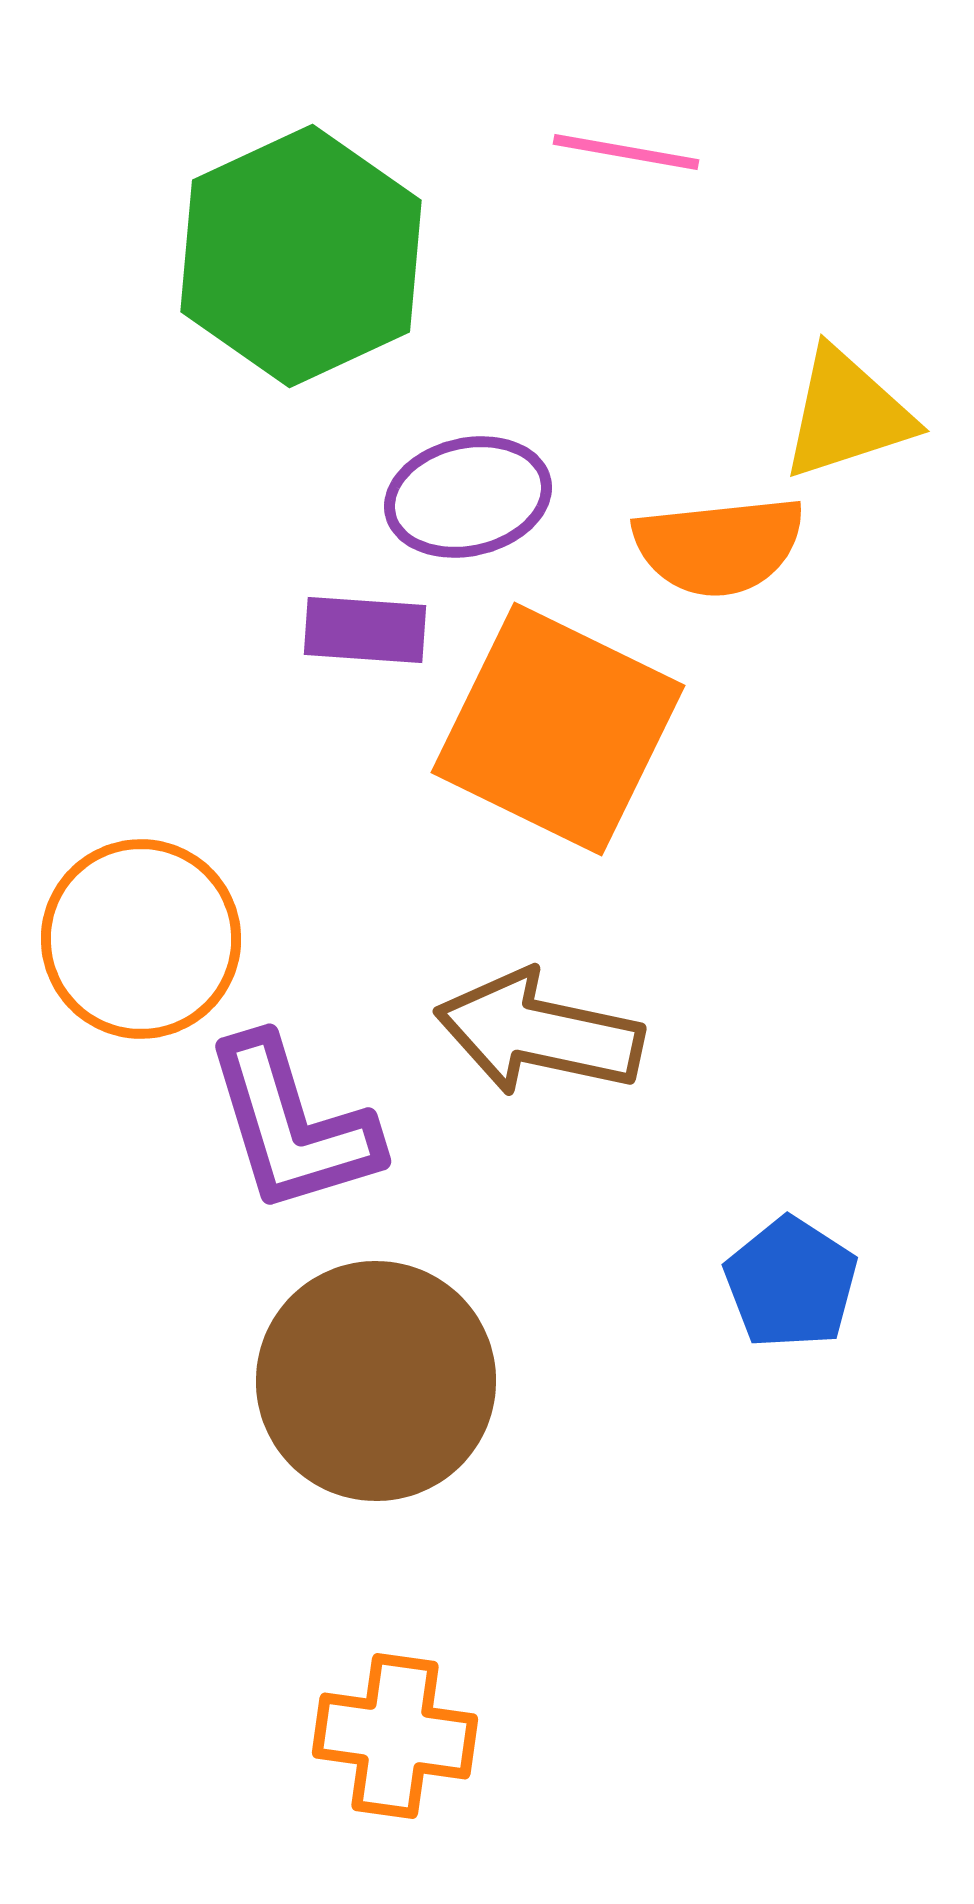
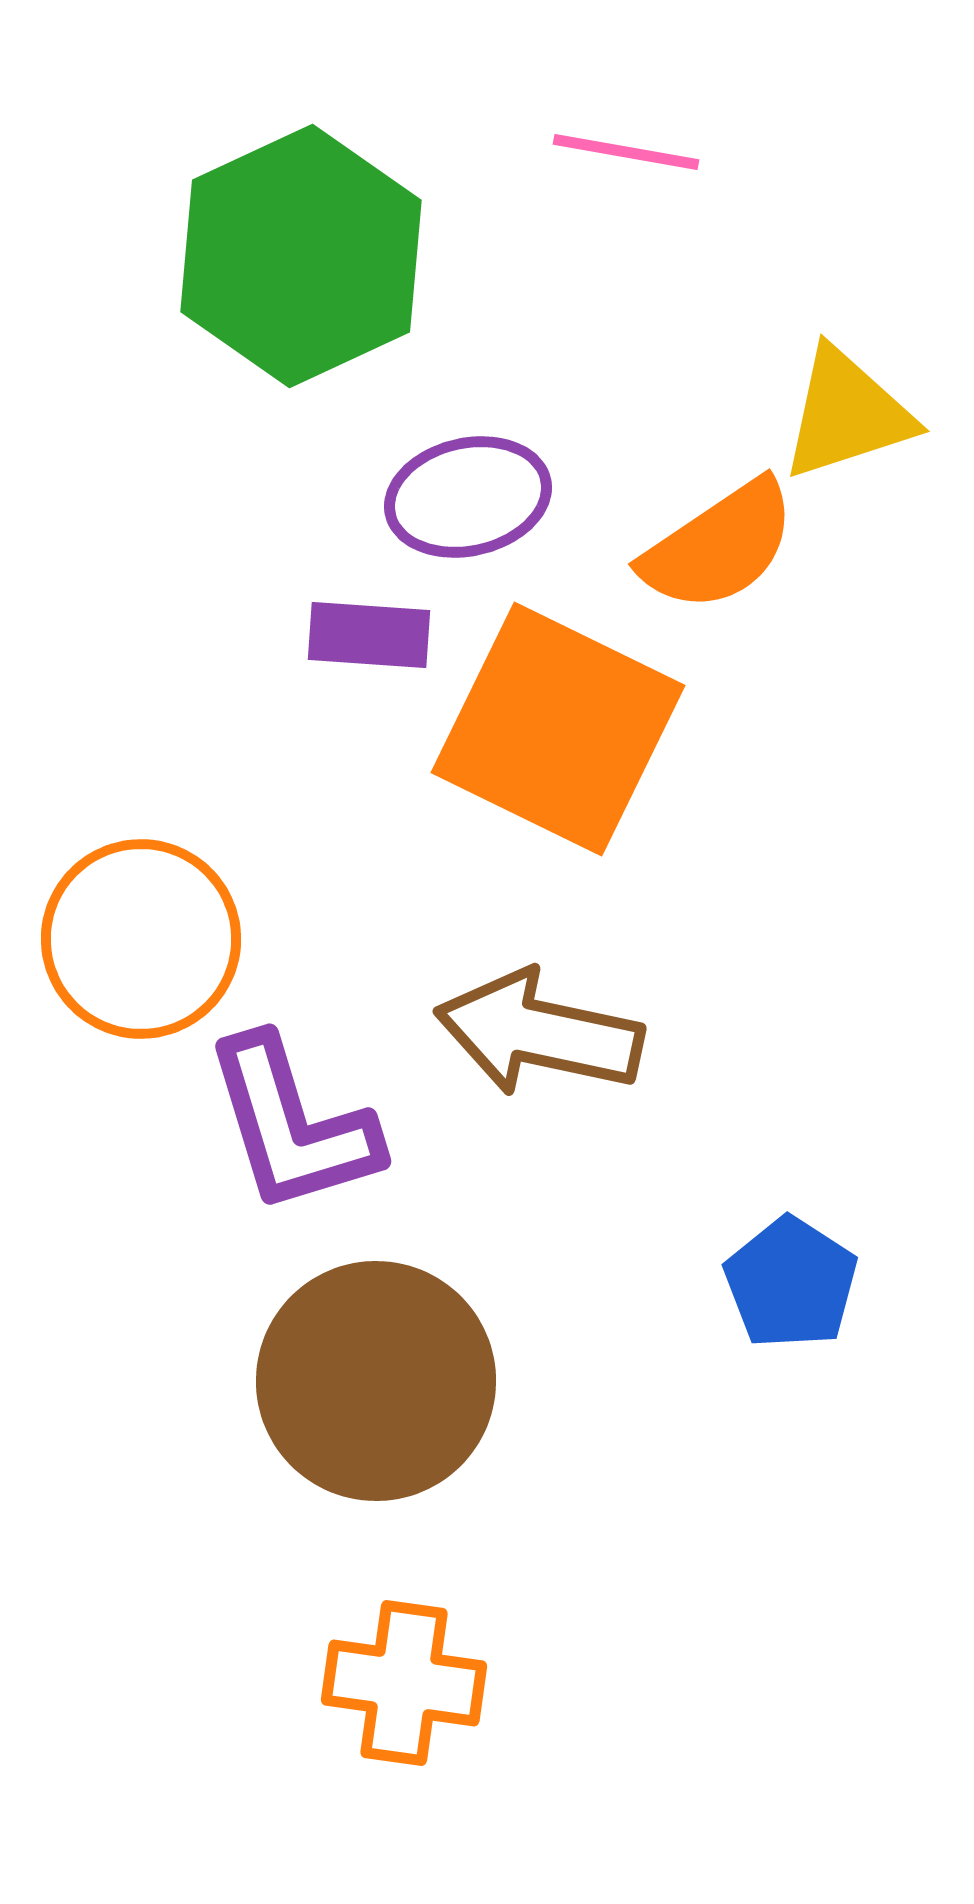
orange semicircle: rotated 28 degrees counterclockwise
purple rectangle: moved 4 px right, 5 px down
orange cross: moved 9 px right, 53 px up
